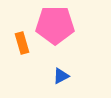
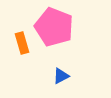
pink pentagon: moved 1 px left, 2 px down; rotated 21 degrees clockwise
